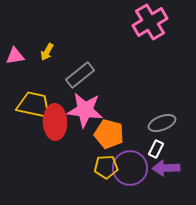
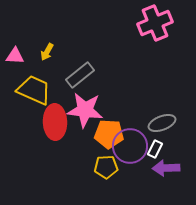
pink cross: moved 5 px right, 1 px down; rotated 8 degrees clockwise
pink triangle: rotated 12 degrees clockwise
yellow trapezoid: moved 15 px up; rotated 12 degrees clockwise
orange pentagon: rotated 12 degrees counterclockwise
white rectangle: moved 1 px left
purple circle: moved 22 px up
